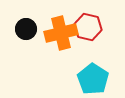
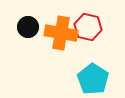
black circle: moved 2 px right, 2 px up
orange cross: rotated 24 degrees clockwise
